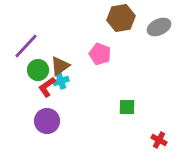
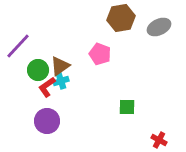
purple line: moved 8 px left
